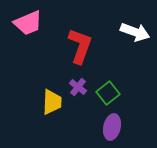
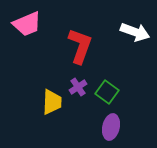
pink trapezoid: moved 1 px left, 1 px down
purple cross: rotated 18 degrees clockwise
green square: moved 1 px left, 1 px up; rotated 15 degrees counterclockwise
purple ellipse: moved 1 px left
